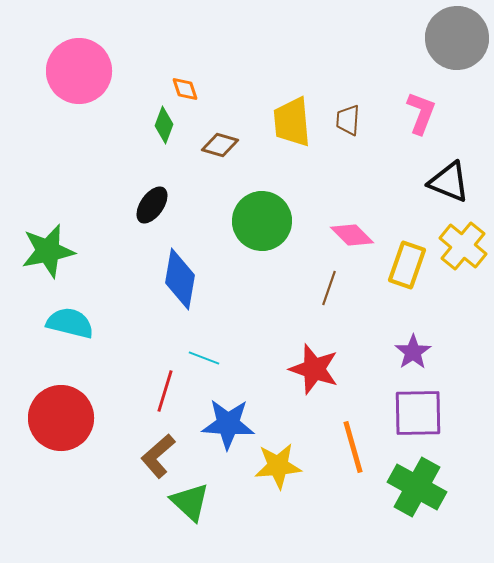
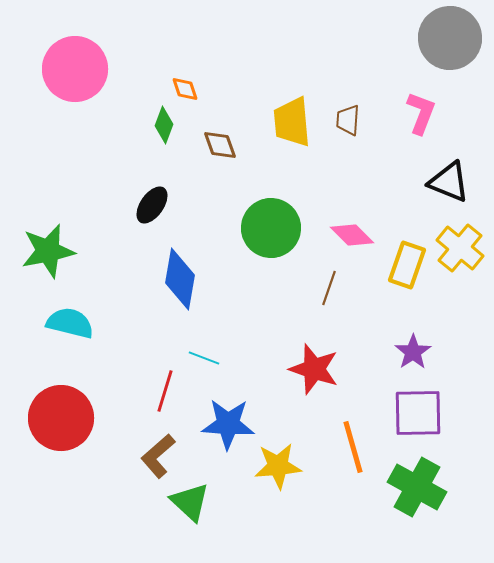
gray circle: moved 7 px left
pink circle: moved 4 px left, 2 px up
brown diamond: rotated 54 degrees clockwise
green circle: moved 9 px right, 7 px down
yellow cross: moved 3 px left, 2 px down
